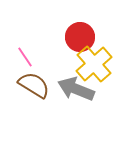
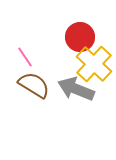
yellow cross: rotated 6 degrees counterclockwise
